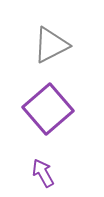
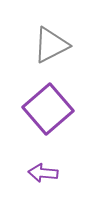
purple arrow: rotated 56 degrees counterclockwise
